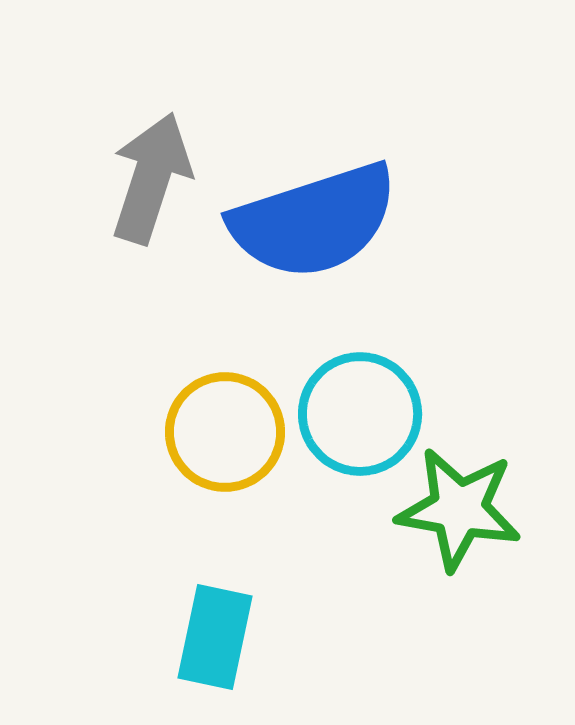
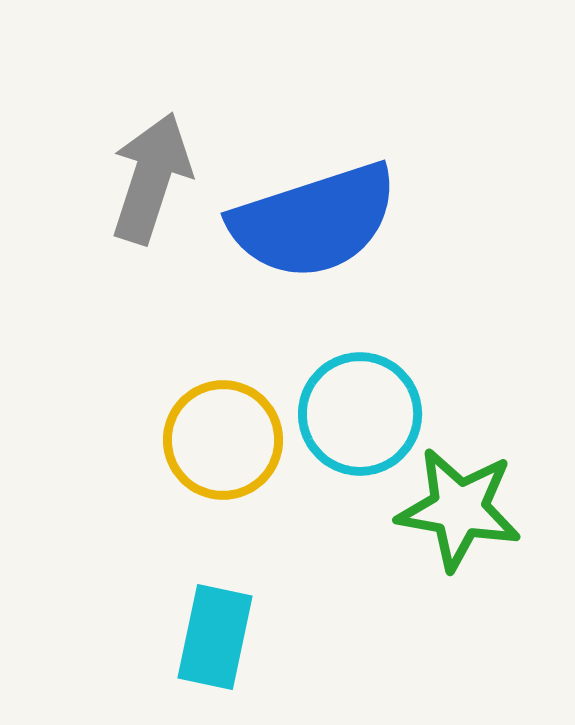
yellow circle: moved 2 px left, 8 px down
